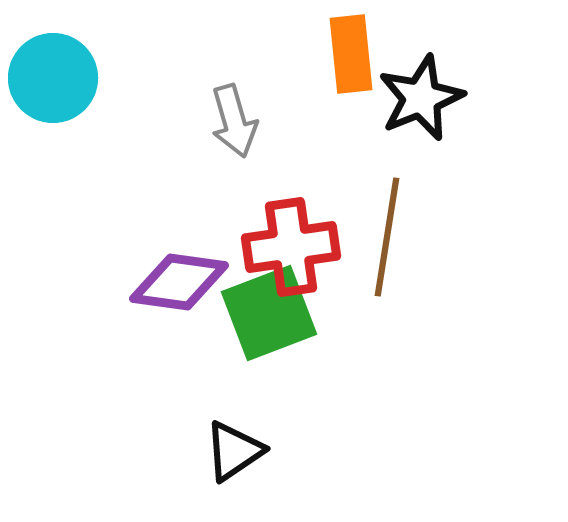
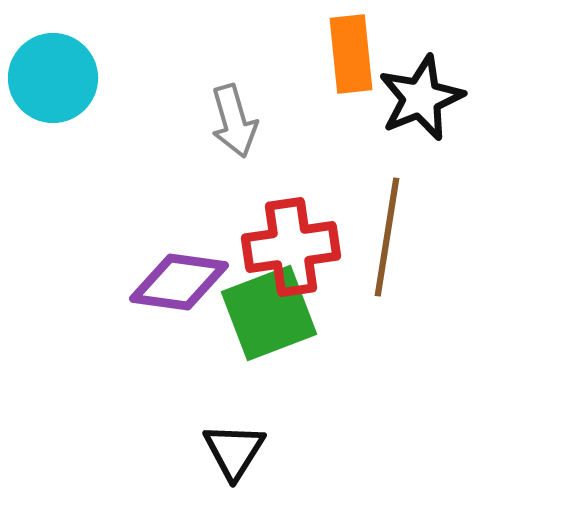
black triangle: rotated 24 degrees counterclockwise
